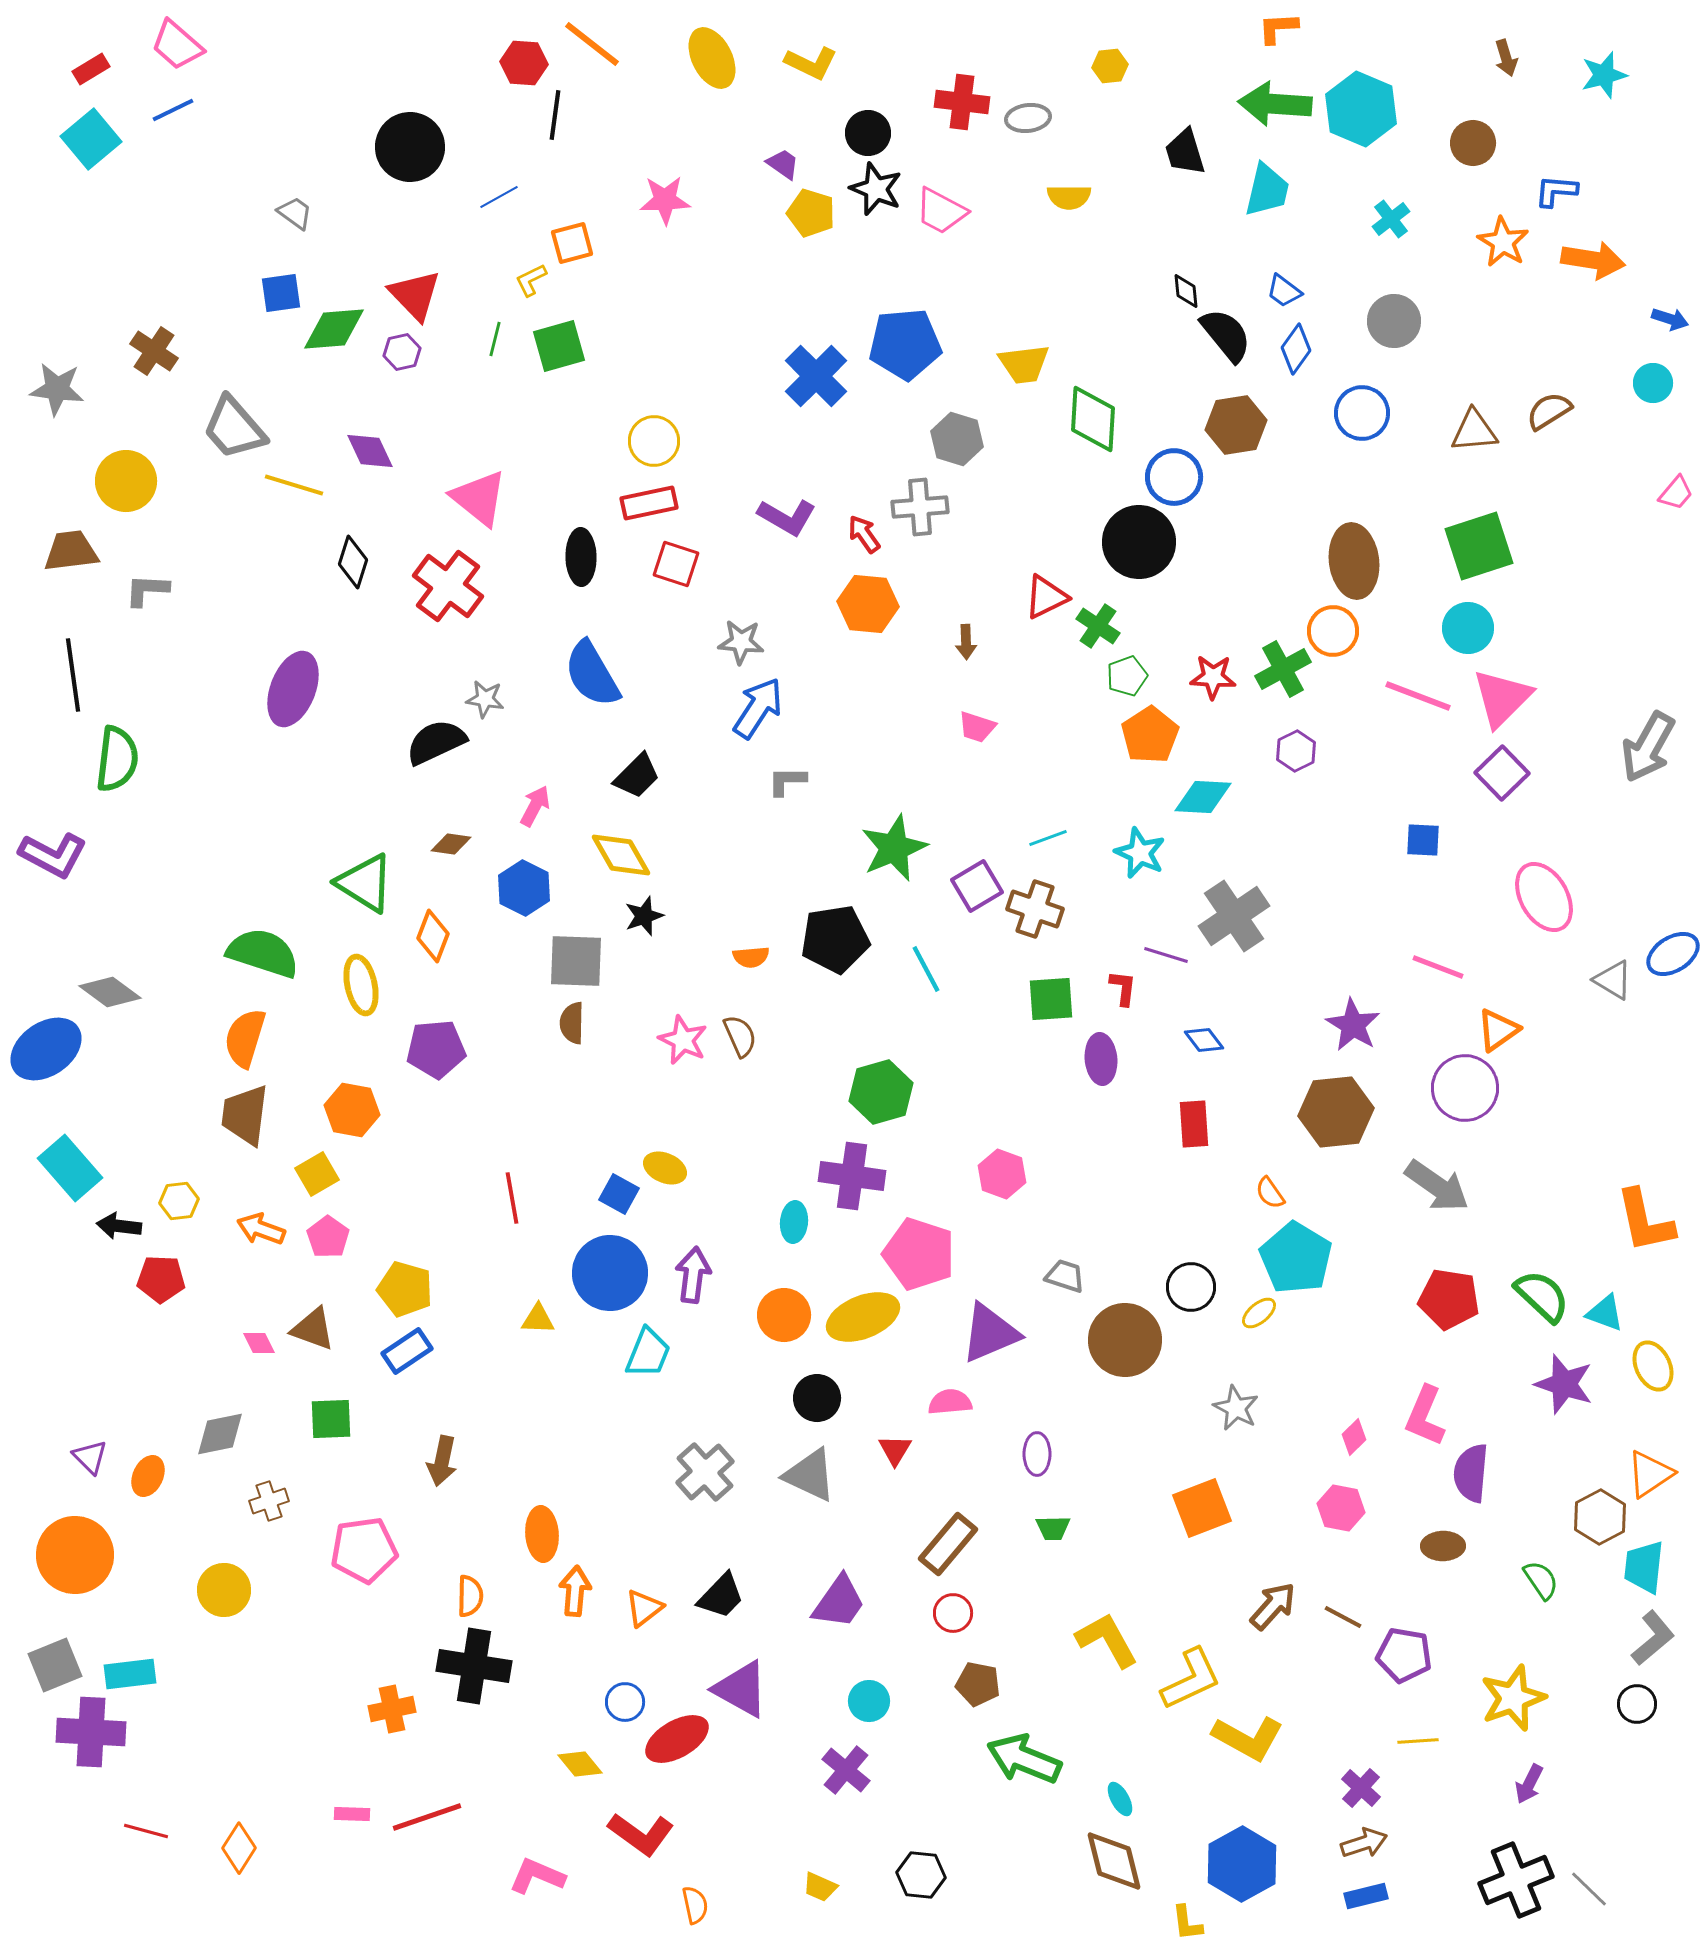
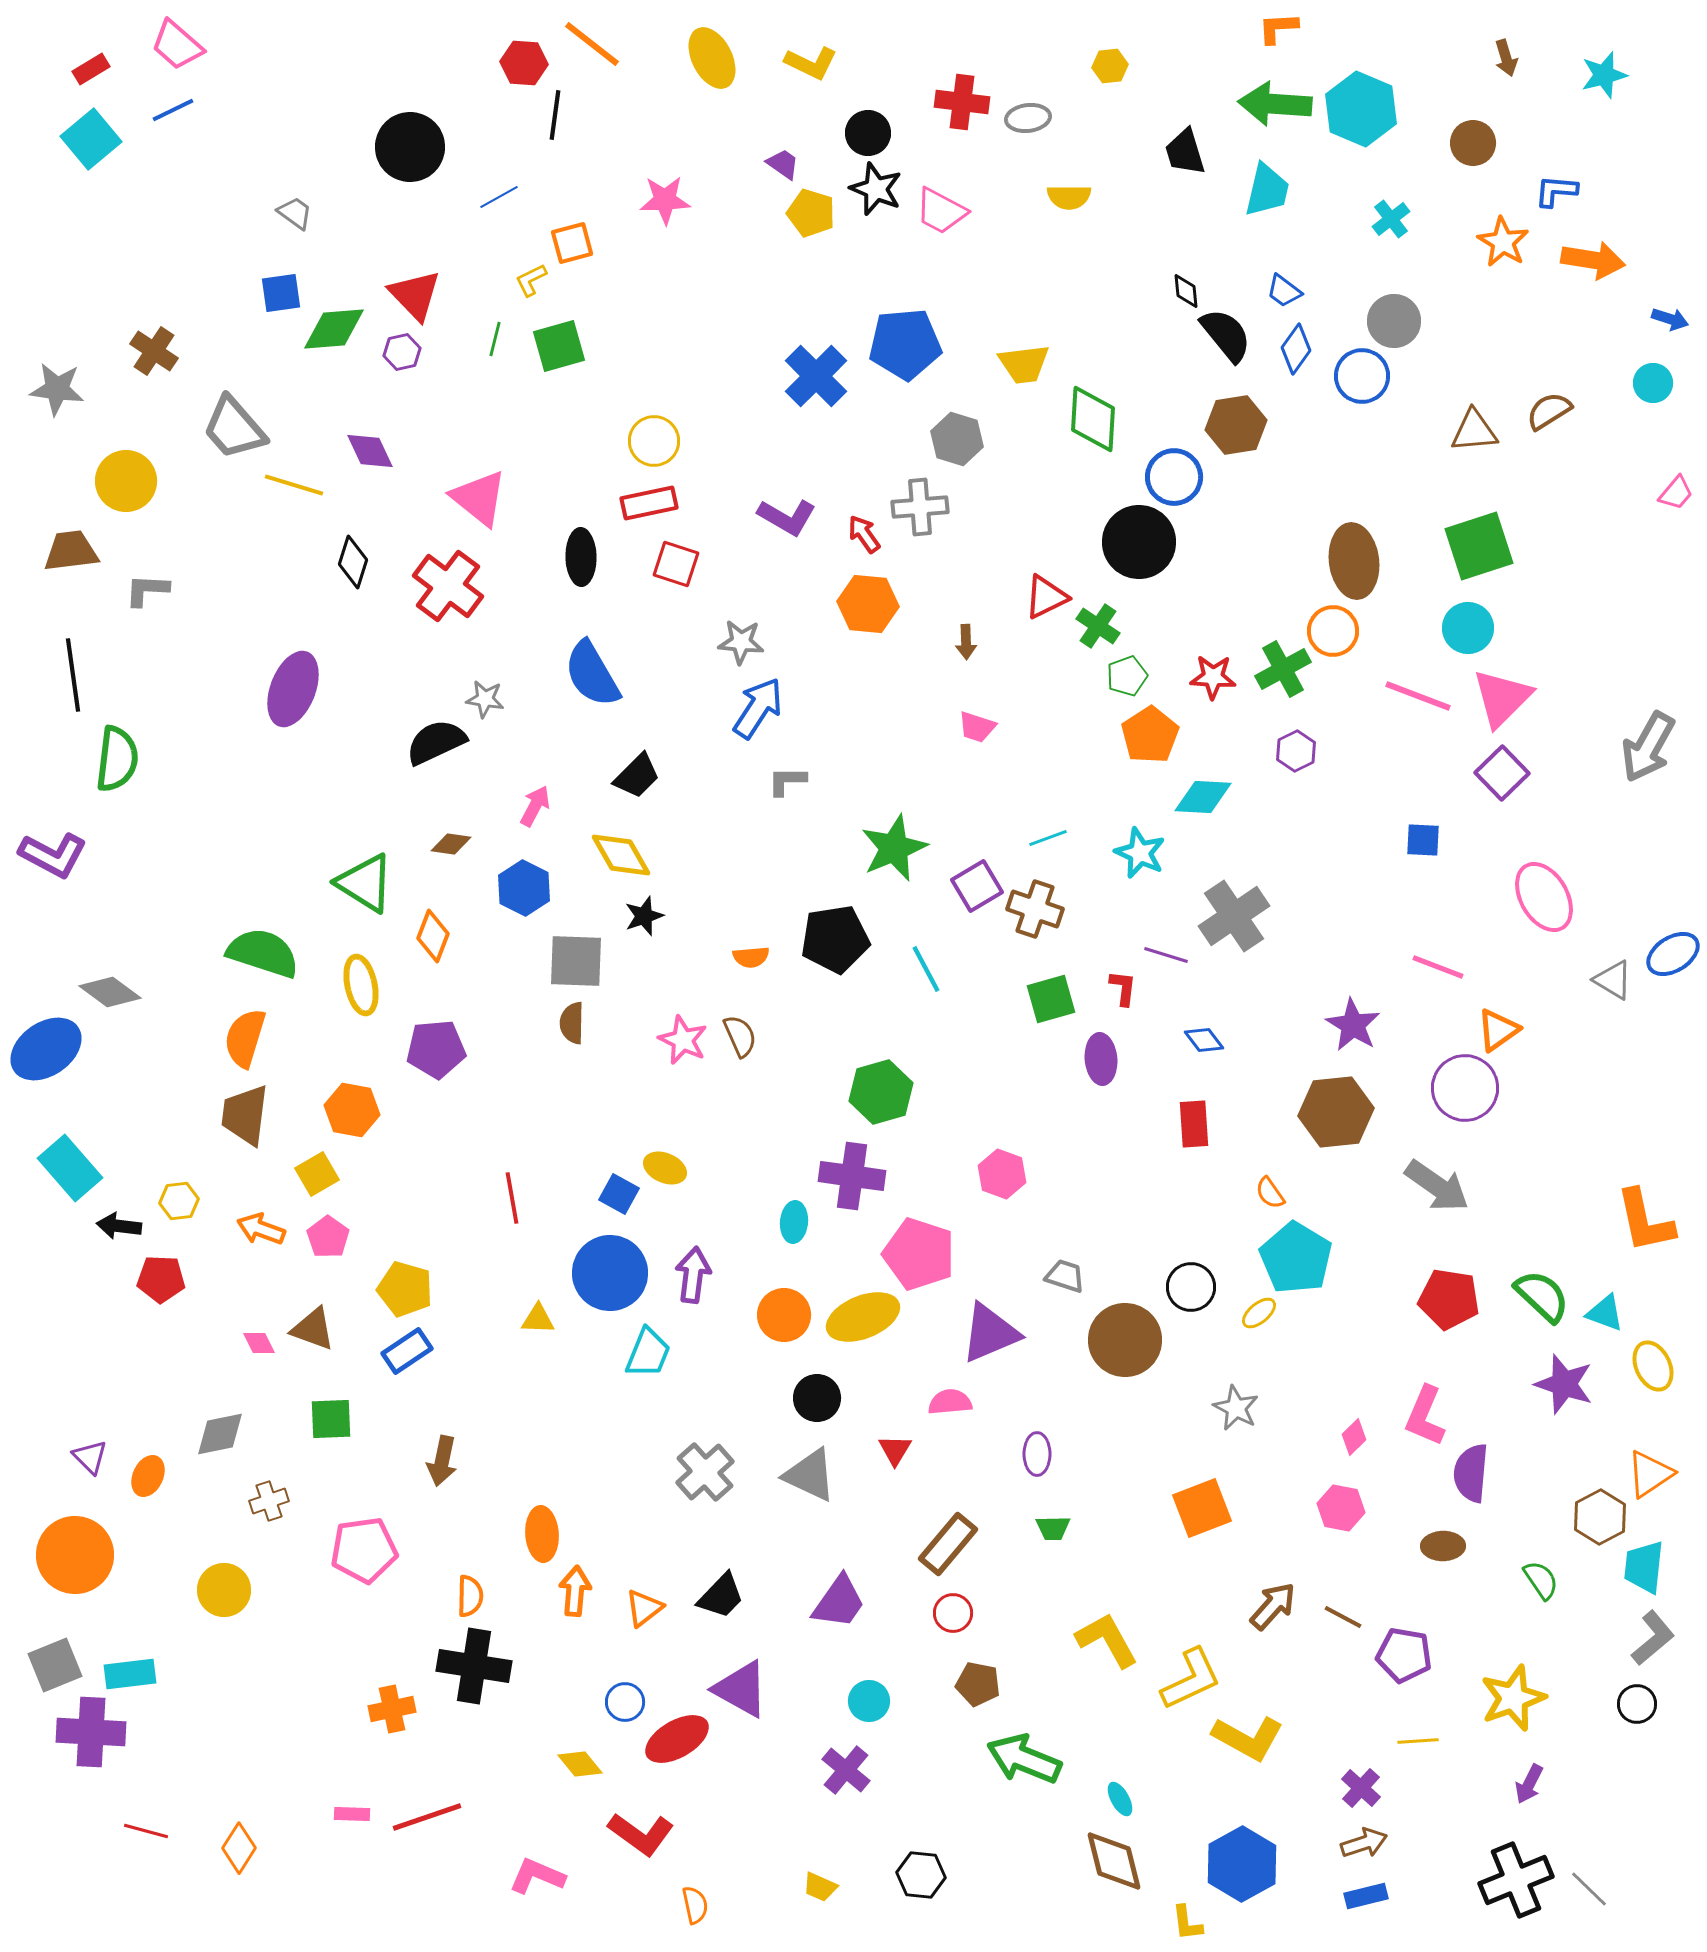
blue circle at (1362, 413): moved 37 px up
green square at (1051, 999): rotated 12 degrees counterclockwise
